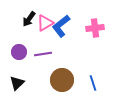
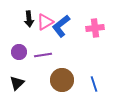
black arrow: rotated 42 degrees counterclockwise
pink triangle: moved 1 px up
purple line: moved 1 px down
blue line: moved 1 px right, 1 px down
